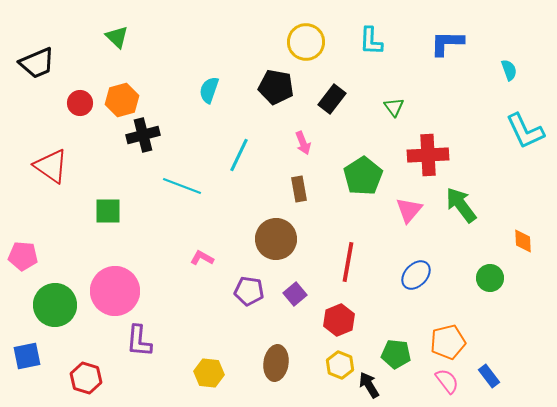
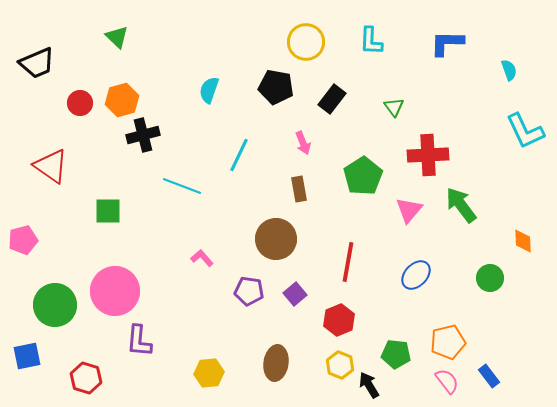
pink pentagon at (23, 256): moved 16 px up; rotated 20 degrees counterclockwise
pink L-shape at (202, 258): rotated 20 degrees clockwise
yellow hexagon at (209, 373): rotated 12 degrees counterclockwise
